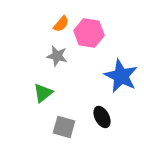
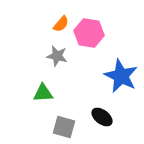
green triangle: rotated 35 degrees clockwise
black ellipse: rotated 25 degrees counterclockwise
